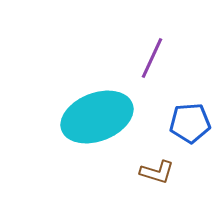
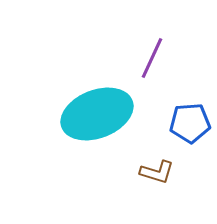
cyan ellipse: moved 3 px up
